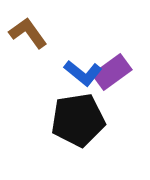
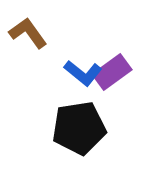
black pentagon: moved 1 px right, 8 px down
